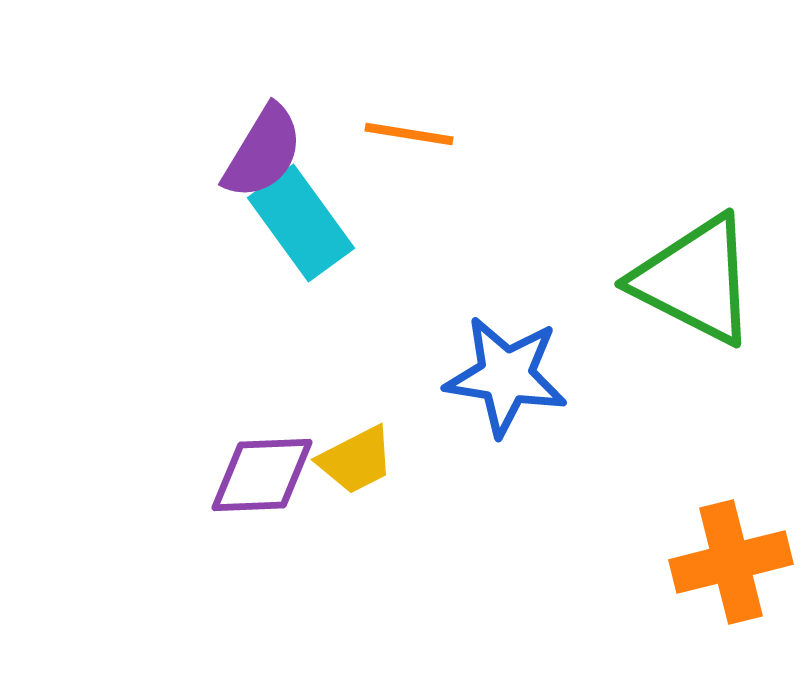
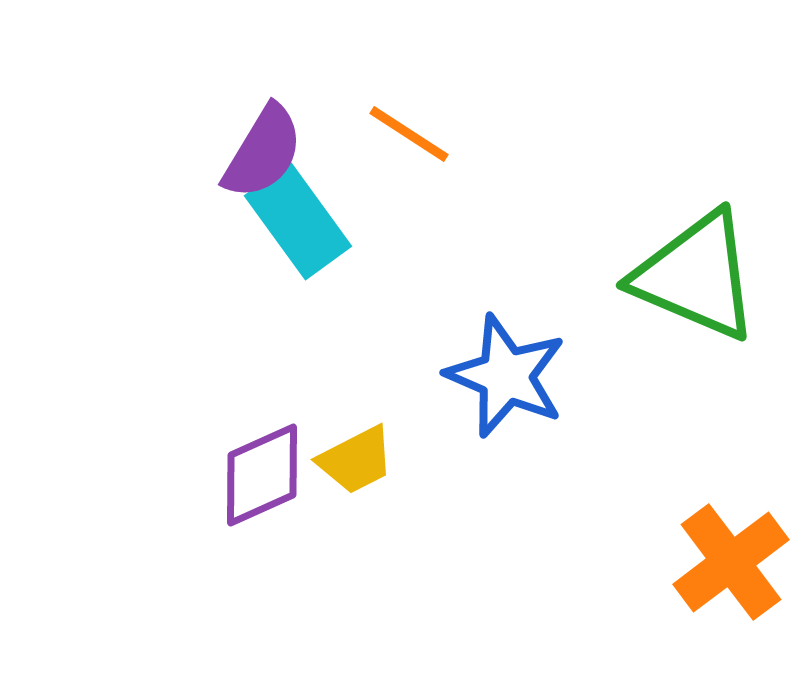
orange line: rotated 24 degrees clockwise
cyan rectangle: moved 3 px left, 2 px up
green triangle: moved 1 px right, 4 px up; rotated 4 degrees counterclockwise
blue star: rotated 14 degrees clockwise
purple diamond: rotated 22 degrees counterclockwise
orange cross: rotated 23 degrees counterclockwise
